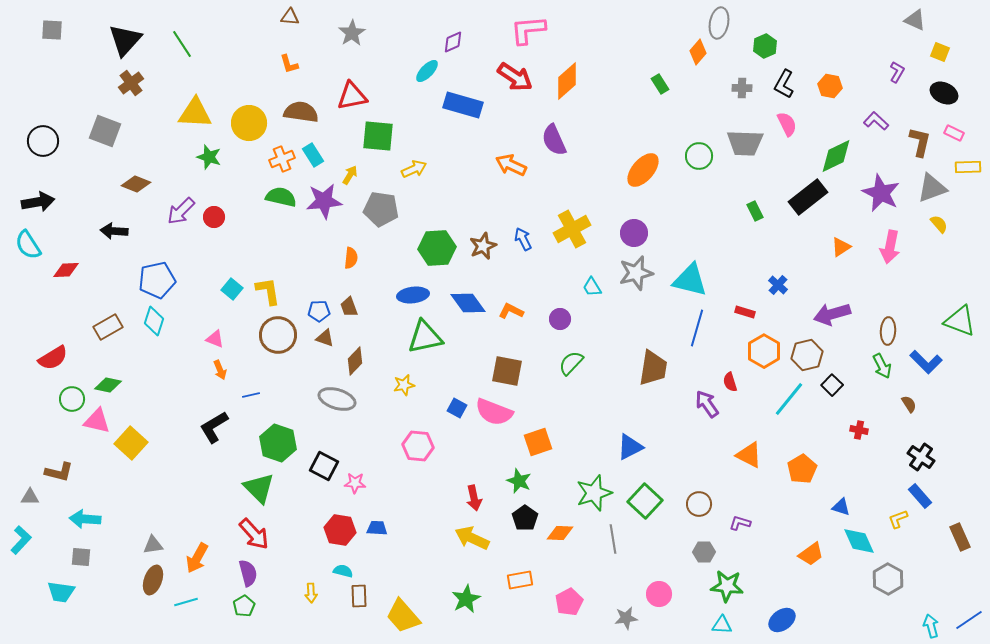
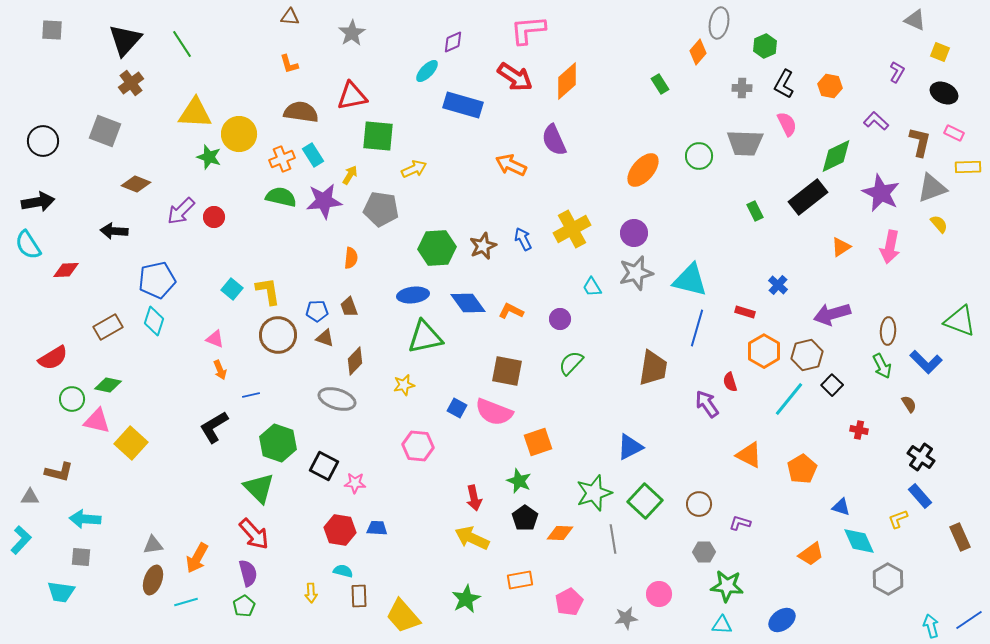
yellow circle at (249, 123): moved 10 px left, 11 px down
blue pentagon at (319, 311): moved 2 px left
